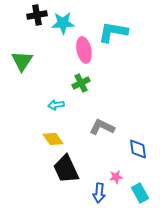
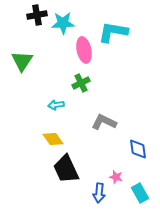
gray L-shape: moved 2 px right, 5 px up
pink star: rotated 24 degrees clockwise
